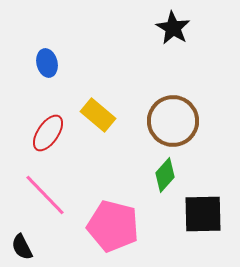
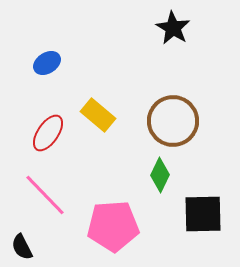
blue ellipse: rotated 72 degrees clockwise
green diamond: moved 5 px left; rotated 16 degrees counterclockwise
pink pentagon: rotated 18 degrees counterclockwise
